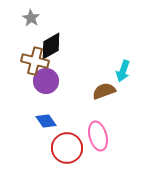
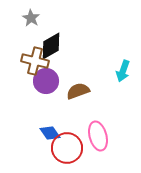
brown semicircle: moved 26 px left
blue diamond: moved 4 px right, 12 px down
